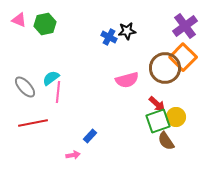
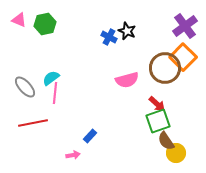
black star: rotated 30 degrees clockwise
pink line: moved 3 px left, 1 px down
yellow circle: moved 36 px down
